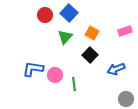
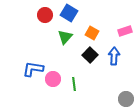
blue square: rotated 12 degrees counterclockwise
blue arrow: moved 2 px left, 13 px up; rotated 114 degrees clockwise
pink circle: moved 2 px left, 4 px down
